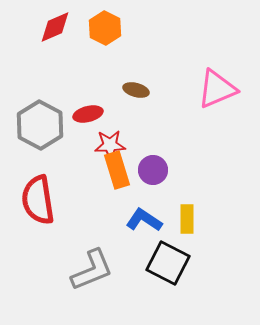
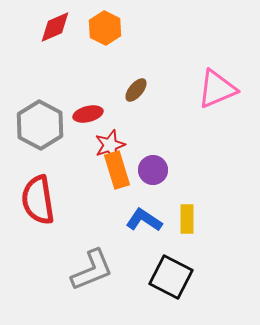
brown ellipse: rotated 65 degrees counterclockwise
red star: rotated 16 degrees counterclockwise
black square: moved 3 px right, 14 px down
